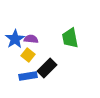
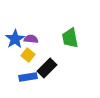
blue rectangle: moved 1 px down
